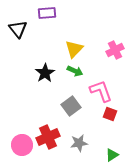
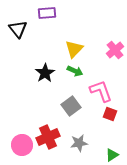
pink cross: rotated 12 degrees counterclockwise
